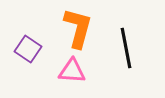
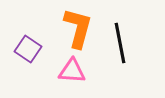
black line: moved 6 px left, 5 px up
